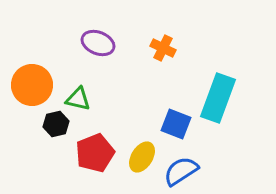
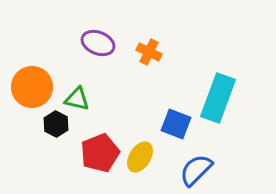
orange cross: moved 14 px left, 4 px down
orange circle: moved 2 px down
green triangle: moved 1 px left
black hexagon: rotated 20 degrees counterclockwise
red pentagon: moved 5 px right
yellow ellipse: moved 2 px left
blue semicircle: moved 15 px right, 1 px up; rotated 12 degrees counterclockwise
